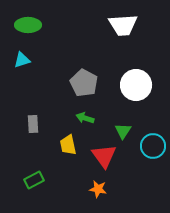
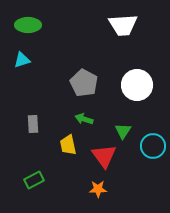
white circle: moved 1 px right
green arrow: moved 1 px left, 1 px down
orange star: rotated 12 degrees counterclockwise
